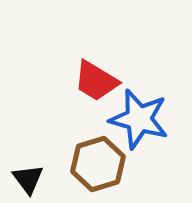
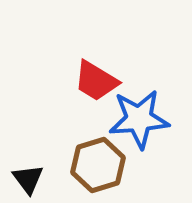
blue star: rotated 20 degrees counterclockwise
brown hexagon: moved 1 px down
